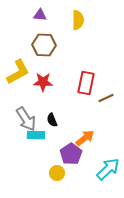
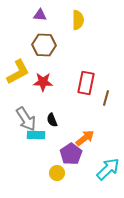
brown line: rotated 49 degrees counterclockwise
